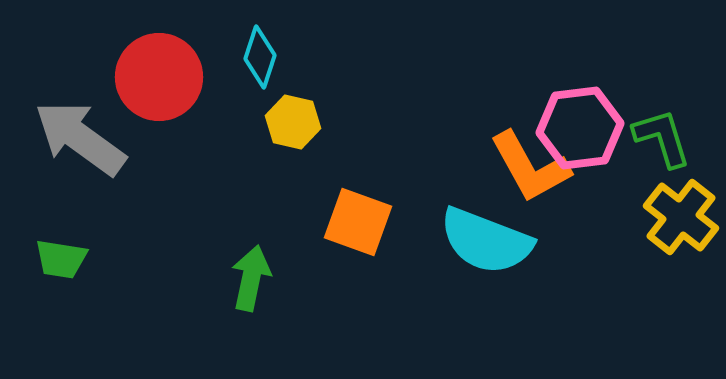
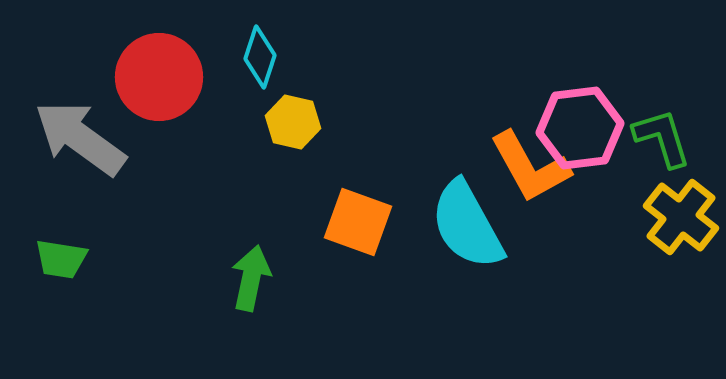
cyan semicircle: moved 19 px left, 16 px up; rotated 40 degrees clockwise
